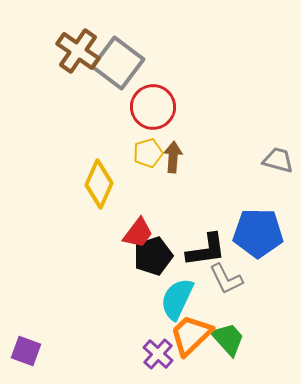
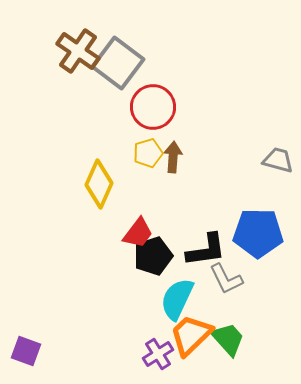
purple cross: rotated 16 degrees clockwise
